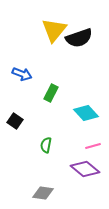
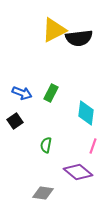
yellow triangle: rotated 24 degrees clockwise
black semicircle: rotated 12 degrees clockwise
blue arrow: moved 19 px down
cyan diamond: rotated 50 degrees clockwise
black square: rotated 21 degrees clockwise
pink line: rotated 56 degrees counterclockwise
purple diamond: moved 7 px left, 3 px down
